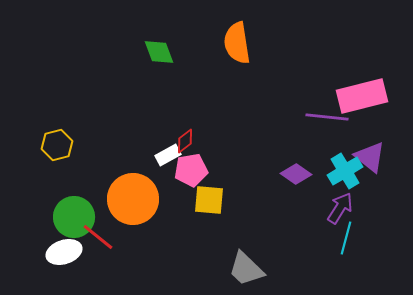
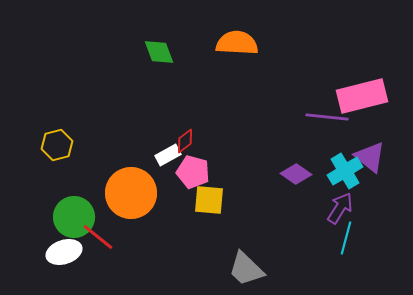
orange semicircle: rotated 102 degrees clockwise
pink pentagon: moved 2 px right, 2 px down; rotated 24 degrees clockwise
orange circle: moved 2 px left, 6 px up
